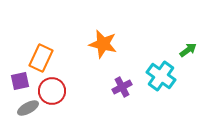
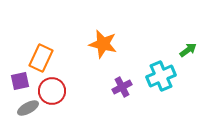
cyan cross: rotated 32 degrees clockwise
